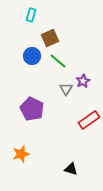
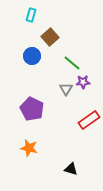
brown square: moved 1 px up; rotated 18 degrees counterclockwise
green line: moved 14 px right, 2 px down
purple star: moved 1 px down; rotated 24 degrees clockwise
orange star: moved 8 px right, 6 px up; rotated 30 degrees clockwise
